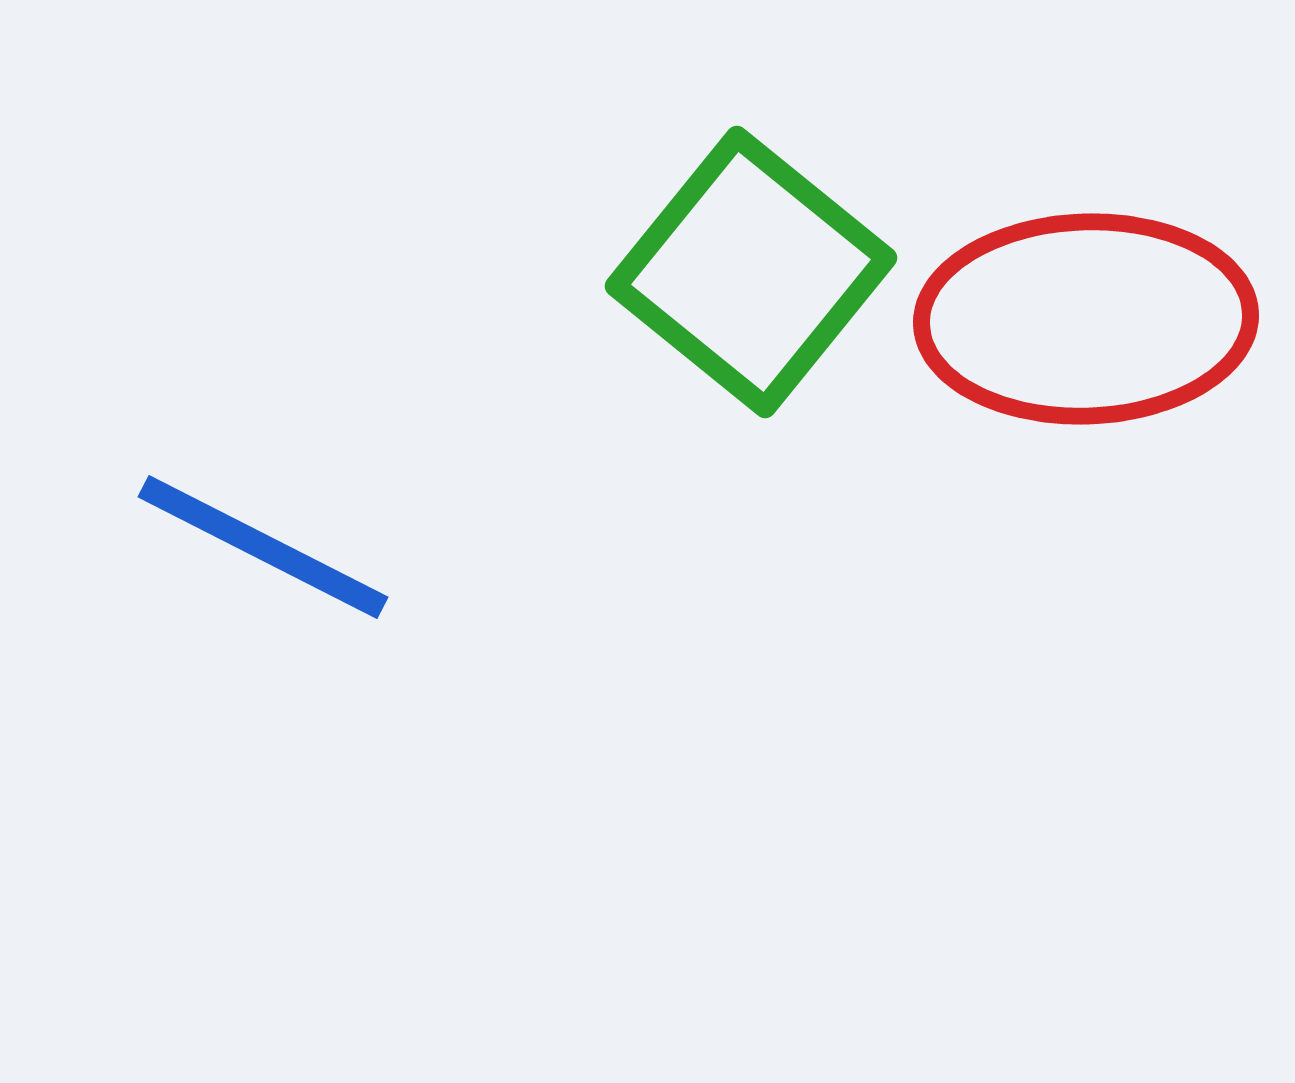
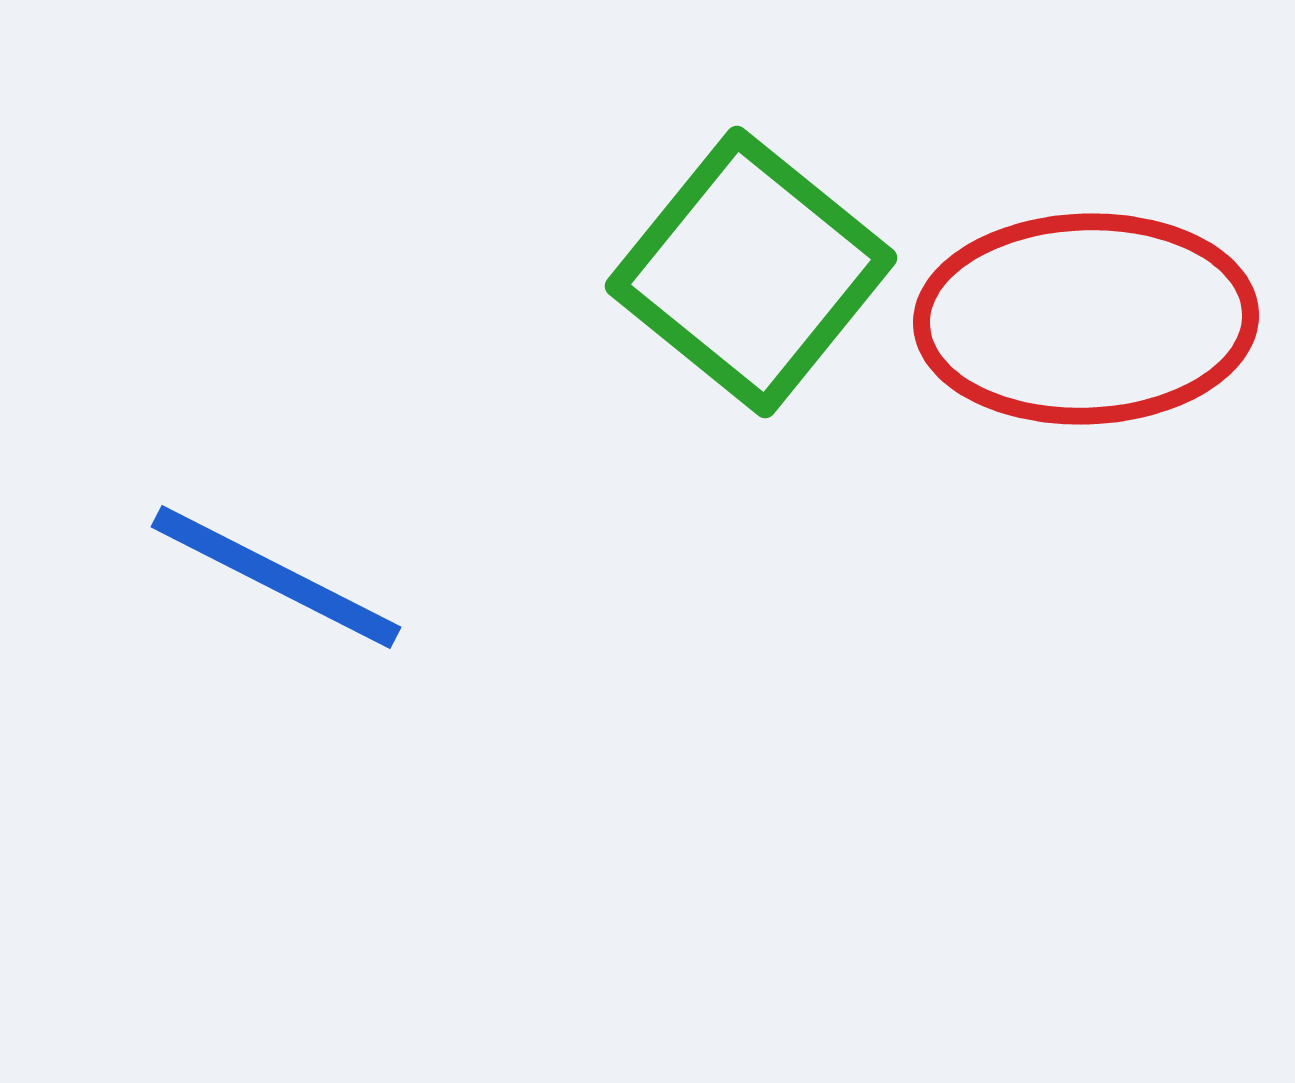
blue line: moved 13 px right, 30 px down
